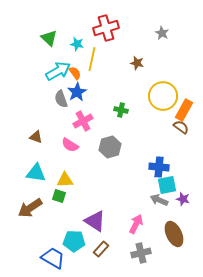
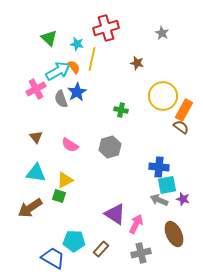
orange semicircle: moved 1 px left, 6 px up
pink cross: moved 47 px left, 32 px up
brown triangle: rotated 32 degrees clockwise
yellow triangle: rotated 24 degrees counterclockwise
purple triangle: moved 20 px right, 7 px up
